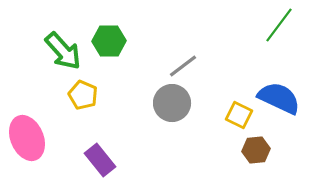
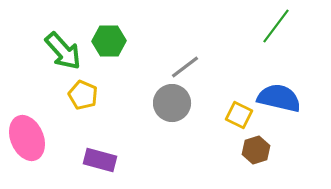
green line: moved 3 px left, 1 px down
gray line: moved 2 px right, 1 px down
blue semicircle: rotated 12 degrees counterclockwise
brown hexagon: rotated 12 degrees counterclockwise
purple rectangle: rotated 36 degrees counterclockwise
